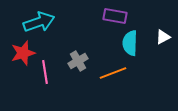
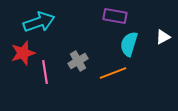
cyan semicircle: moved 1 px left, 1 px down; rotated 15 degrees clockwise
